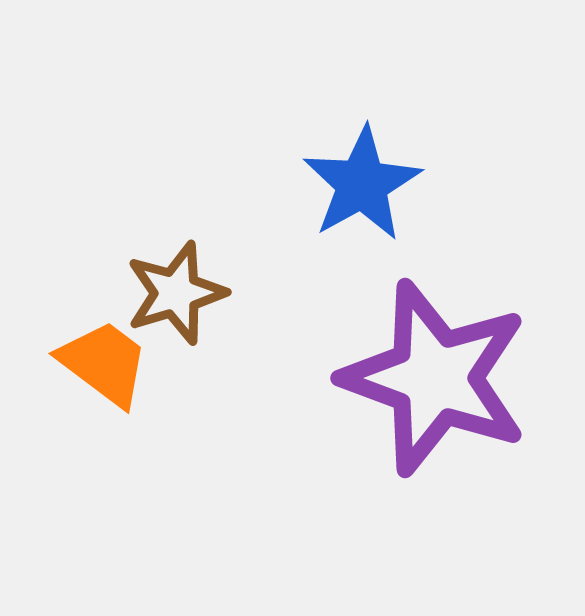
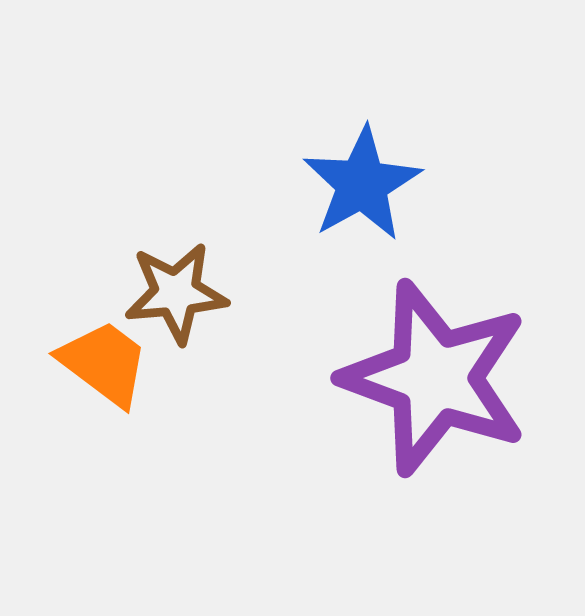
brown star: rotated 12 degrees clockwise
